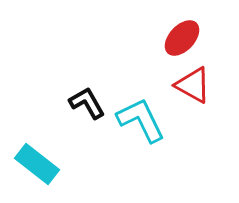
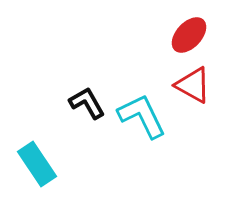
red ellipse: moved 7 px right, 3 px up
cyan L-shape: moved 1 px right, 4 px up
cyan rectangle: rotated 18 degrees clockwise
